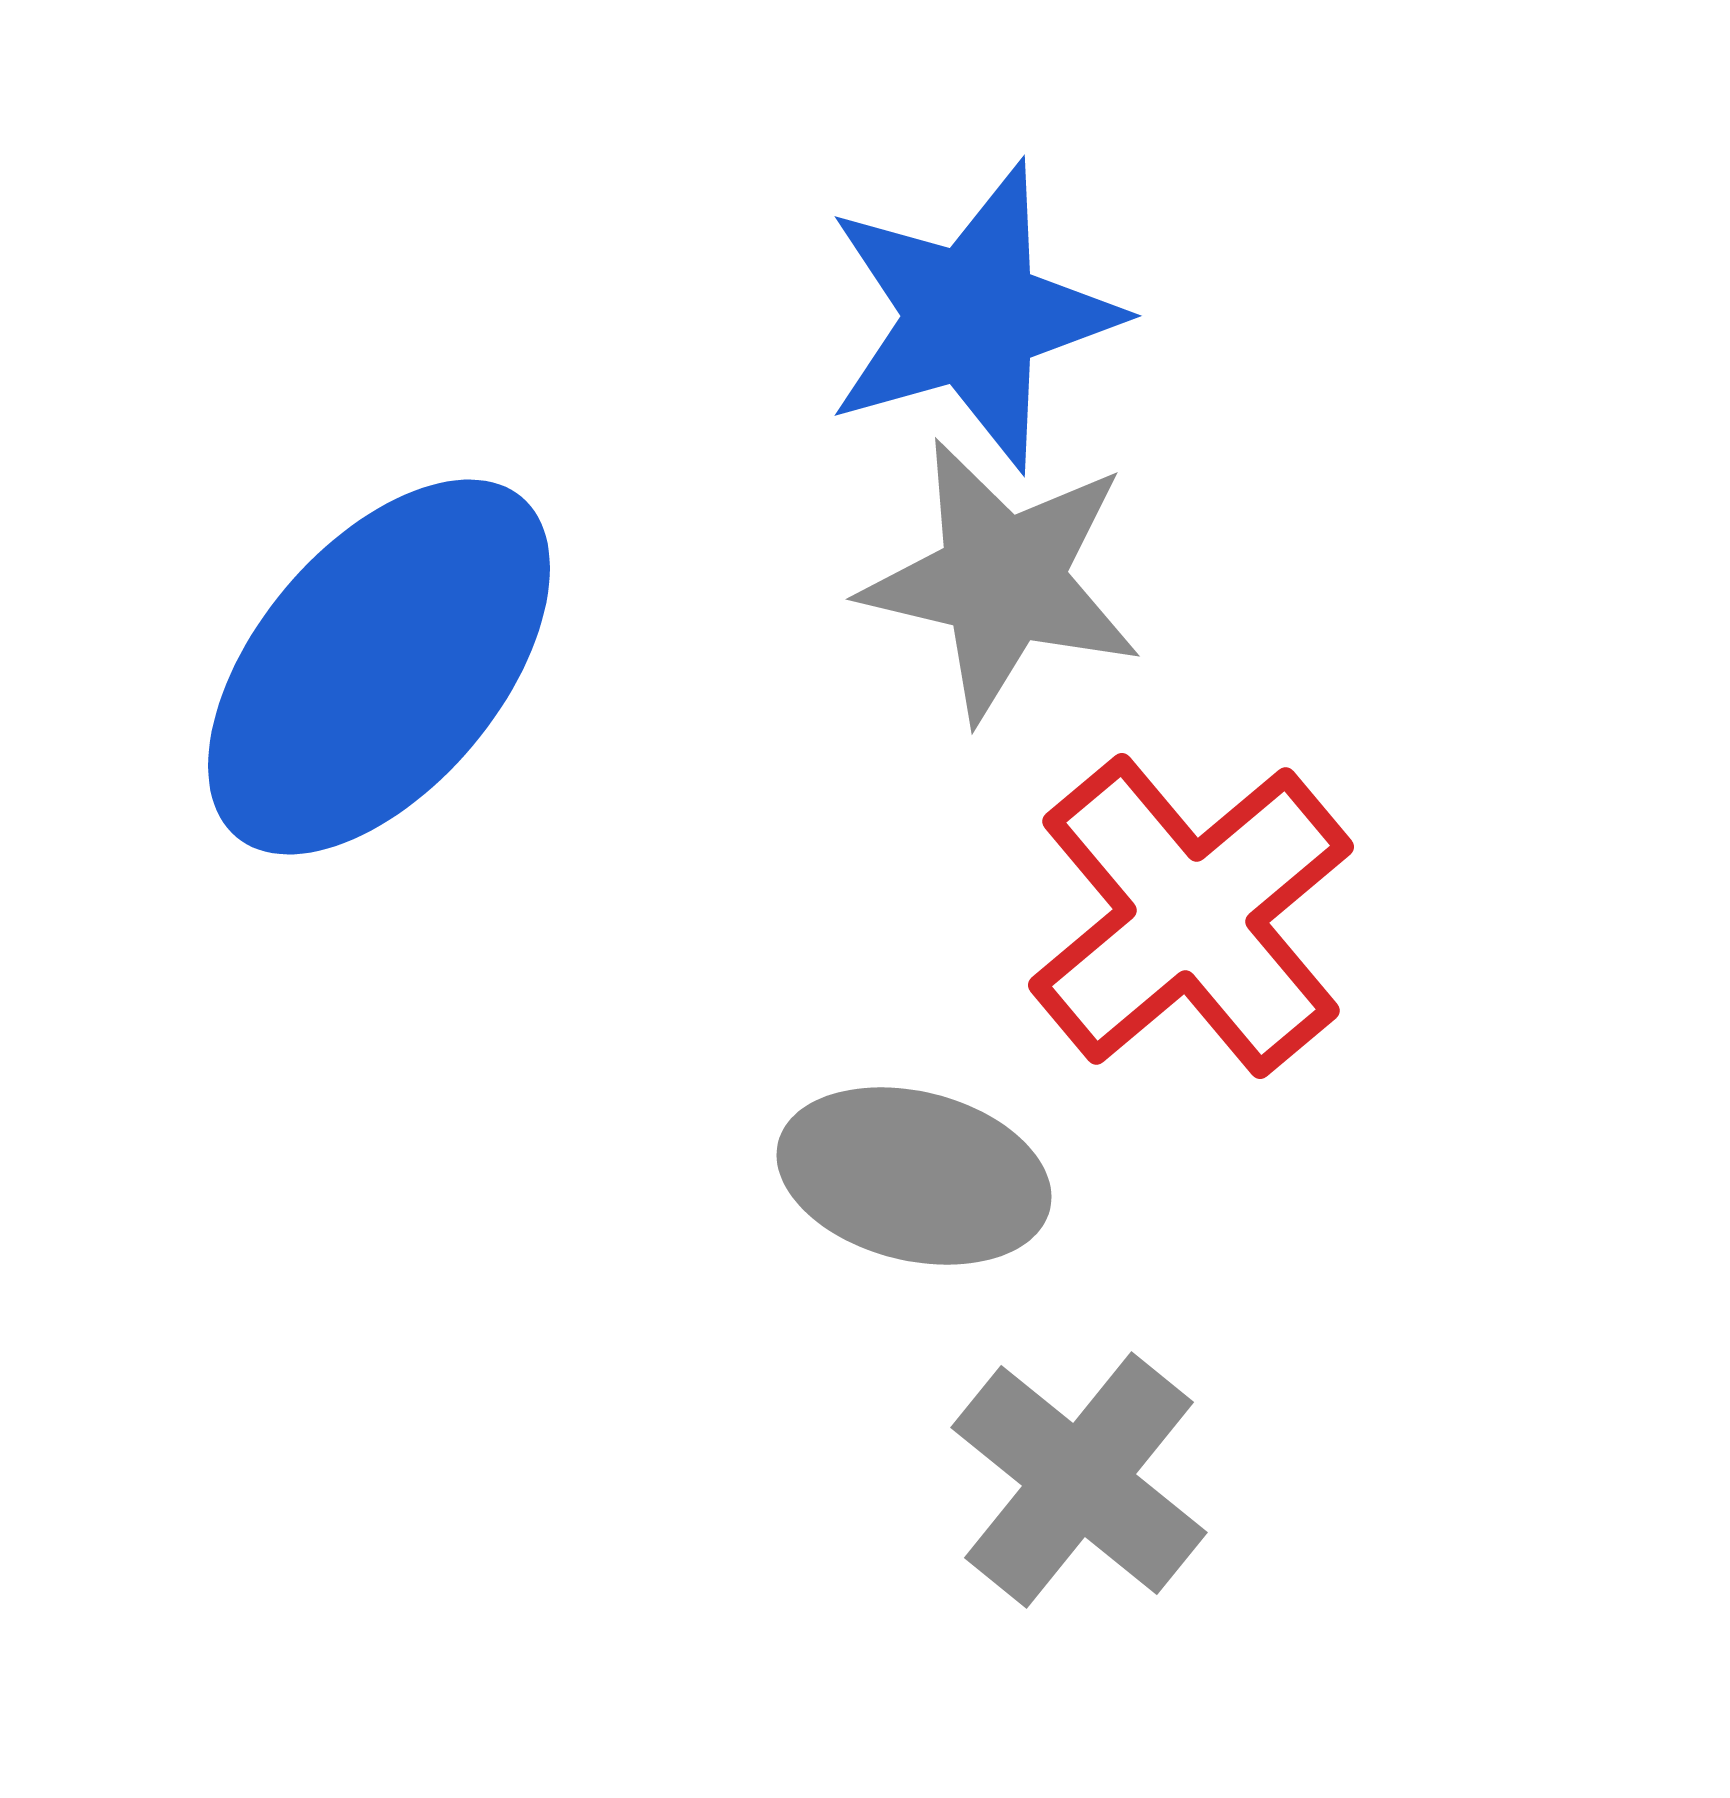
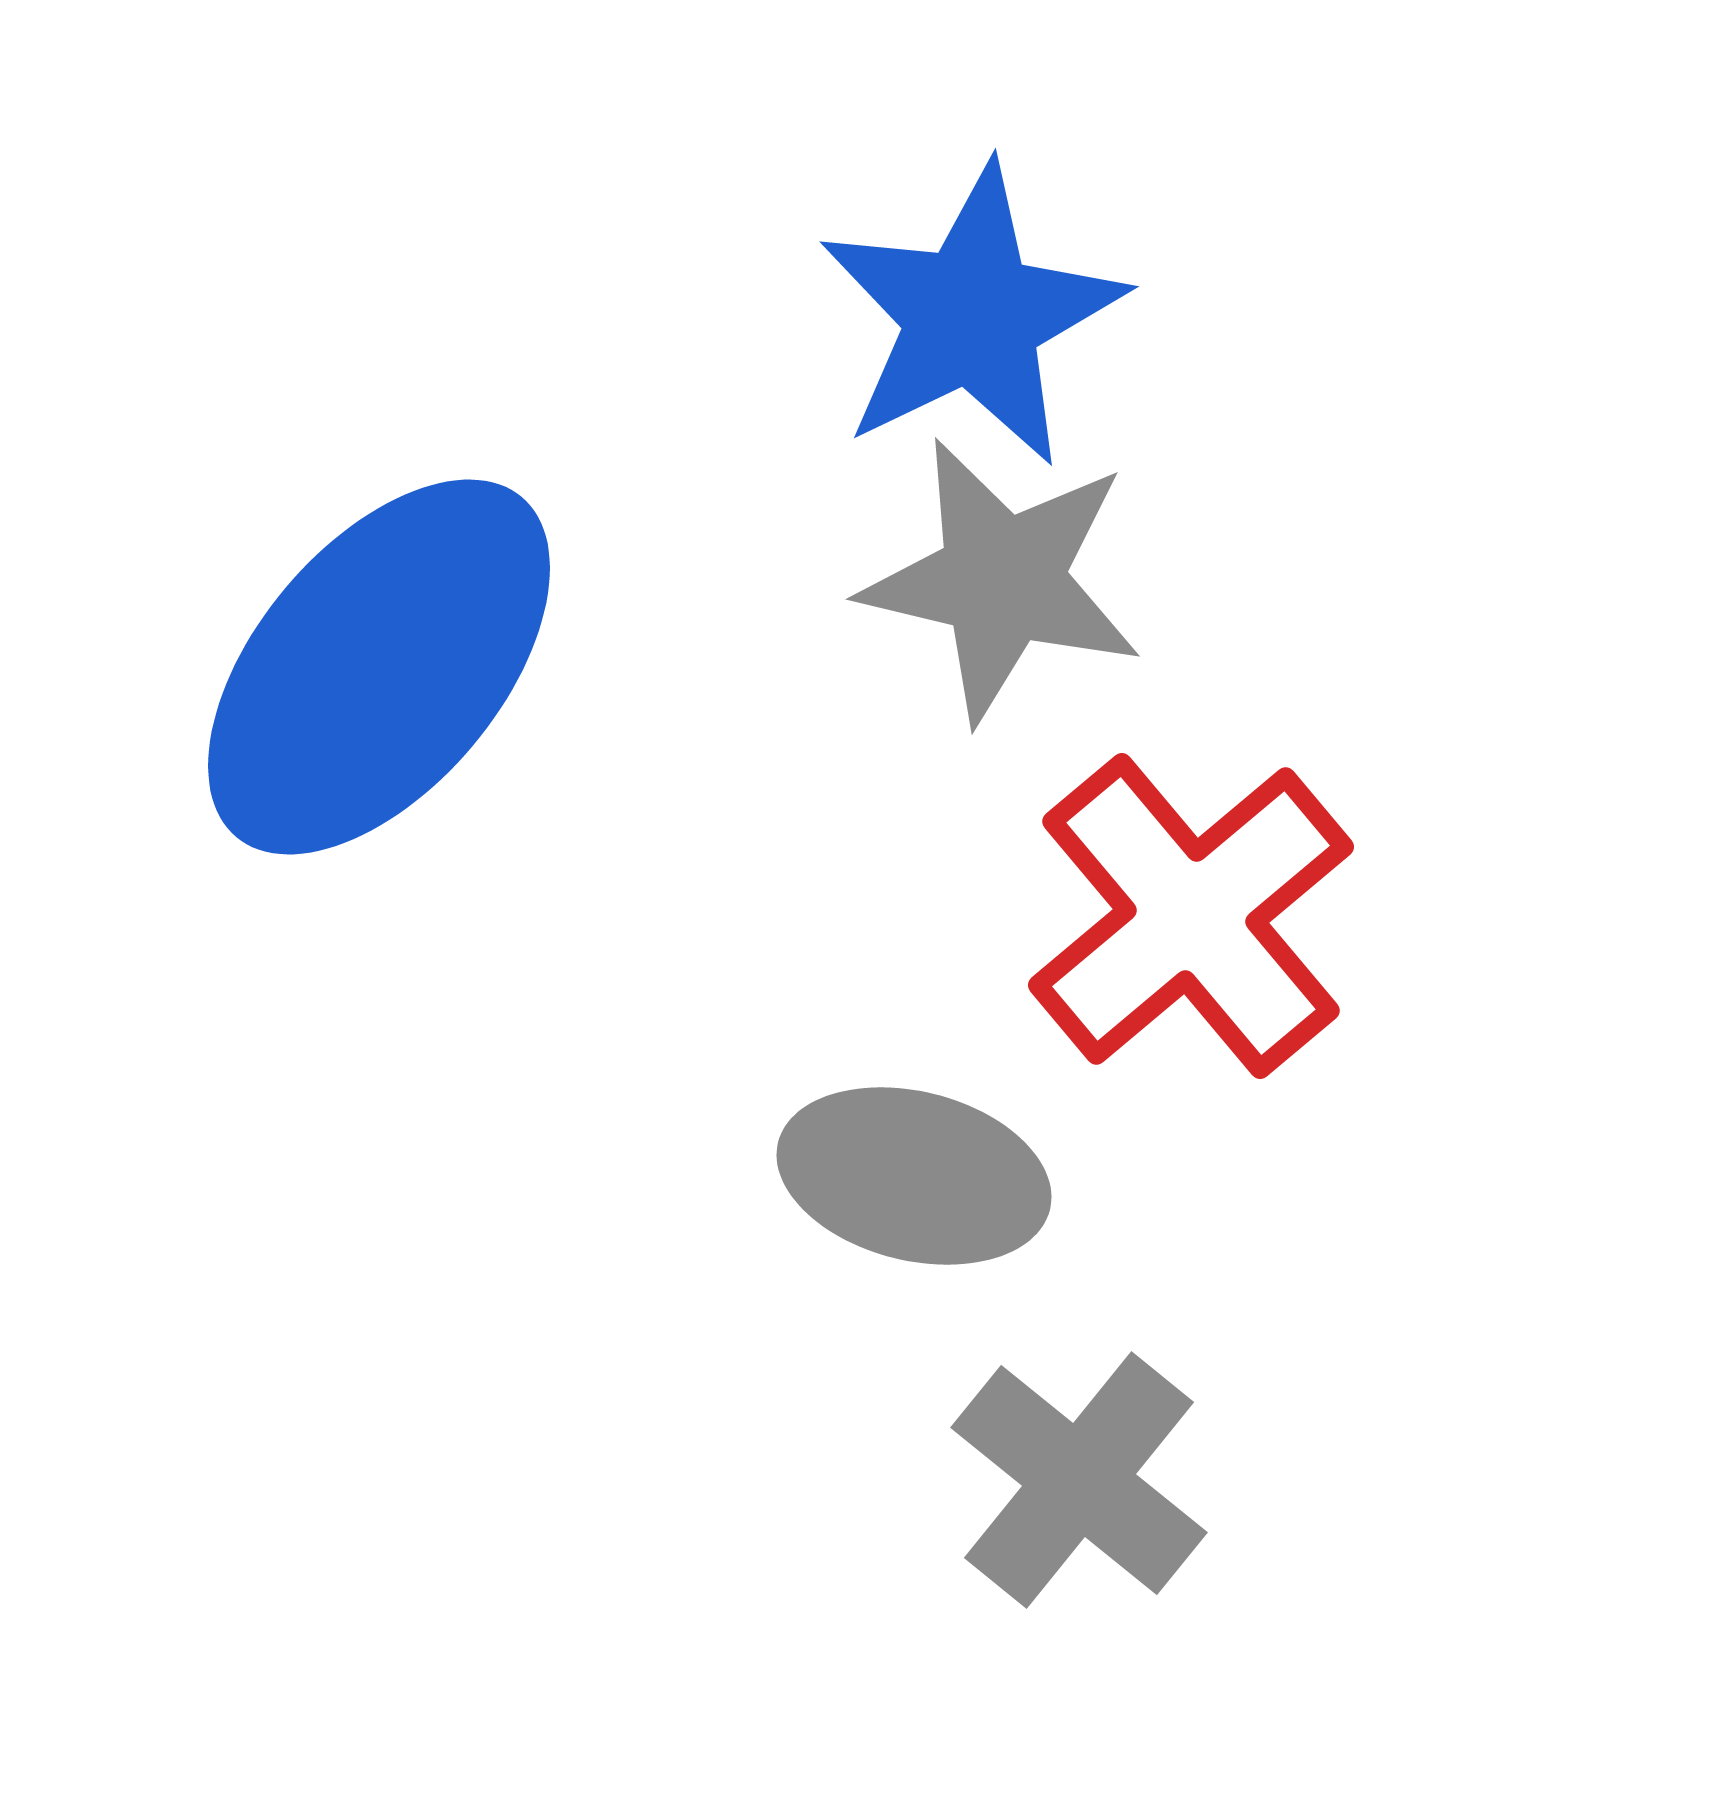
blue star: rotated 10 degrees counterclockwise
